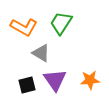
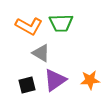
green trapezoid: rotated 125 degrees counterclockwise
orange L-shape: moved 5 px right, 1 px up
purple triangle: rotated 30 degrees clockwise
